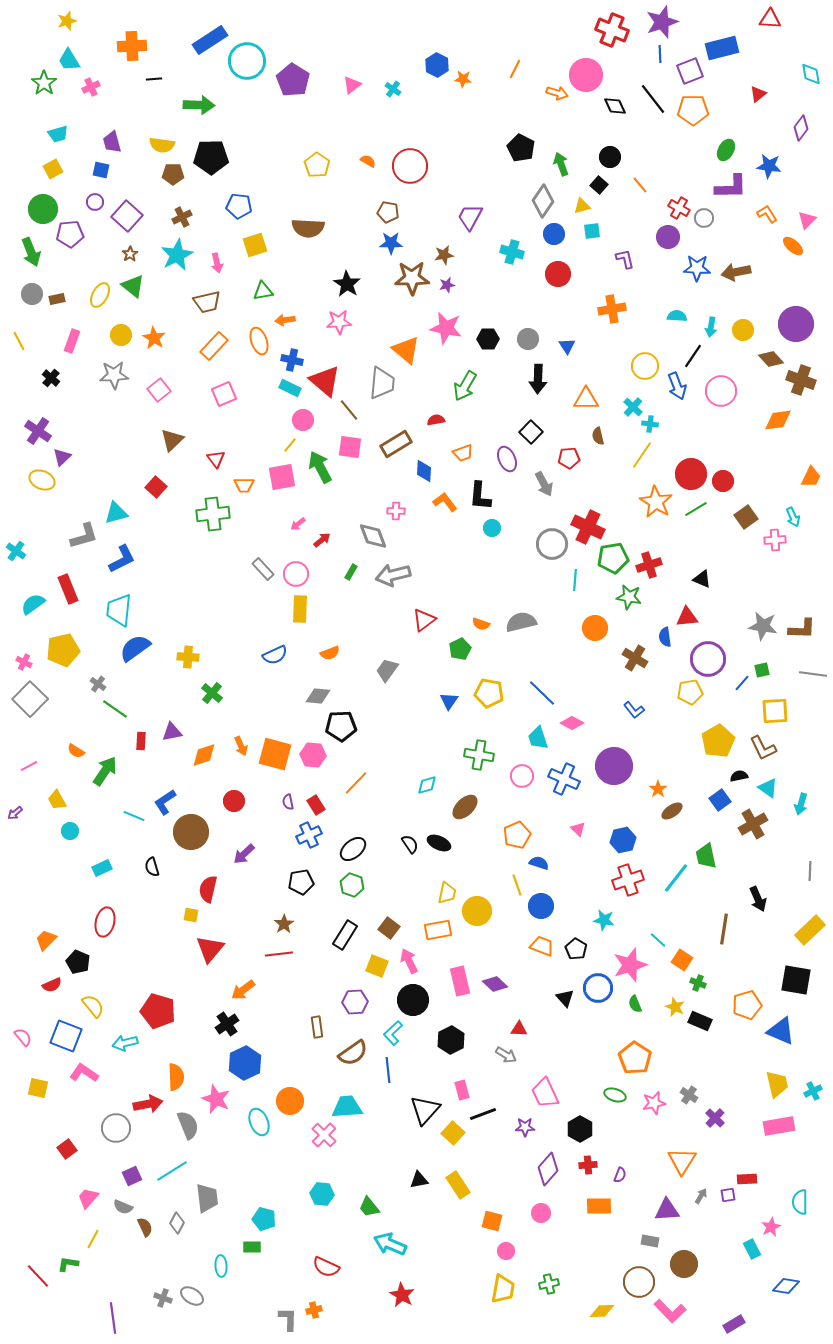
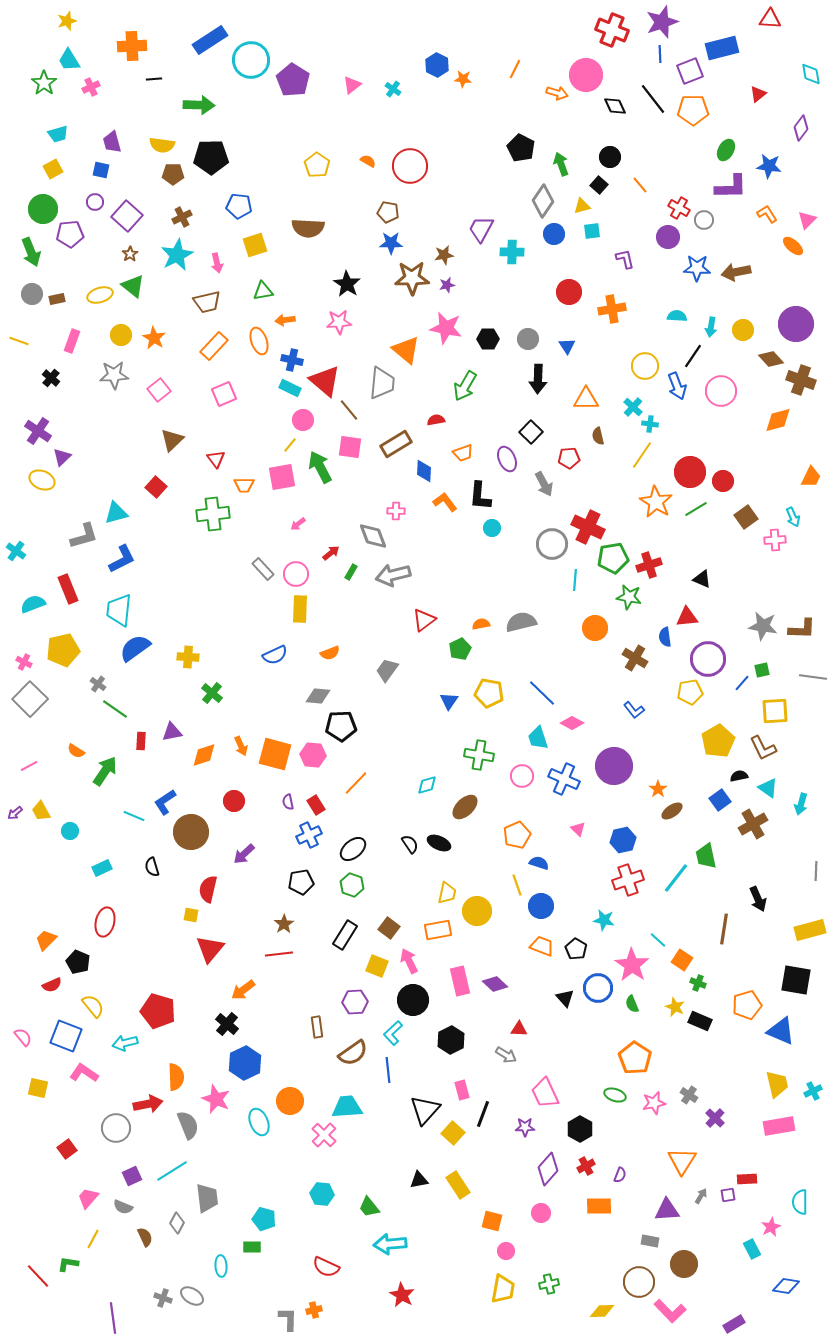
cyan circle at (247, 61): moved 4 px right, 1 px up
purple trapezoid at (470, 217): moved 11 px right, 12 px down
gray circle at (704, 218): moved 2 px down
cyan cross at (512, 252): rotated 15 degrees counterclockwise
red circle at (558, 274): moved 11 px right, 18 px down
yellow ellipse at (100, 295): rotated 45 degrees clockwise
yellow line at (19, 341): rotated 42 degrees counterclockwise
orange diamond at (778, 420): rotated 8 degrees counterclockwise
red circle at (691, 474): moved 1 px left, 2 px up
red arrow at (322, 540): moved 9 px right, 13 px down
cyan semicircle at (33, 604): rotated 15 degrees clockwise
orange semicircle at (481, 624): rotated 150 degrees clockwise
gray line at (813, 674): moved 3 px down
yellow trapezoid at (57, 800): moved 16 px left, 11 px down
gray line at (810, 871): moved 6 px right
yellow rectangle at (810, 930): rotated 28 degrees clockwise
pink star at (630, 965): moved 2 px right; rotated 20 degrees counterclockwise
green semicircle at (635, 1004): moved 3 px left
black cross at (227, 1024): rotated 15 degrees counterclockwise
black line at (483, 1114): rotated 48 degrees counterclockwise
red cross at (588, 1165): moved 2 px left, 1 px down; rotated 24 degrees counterclockwise
brown semicircle at (145, 1227): moved 10 px down
cyan arrow at (390, 1244): rotated 28 degrees counterclockwise
